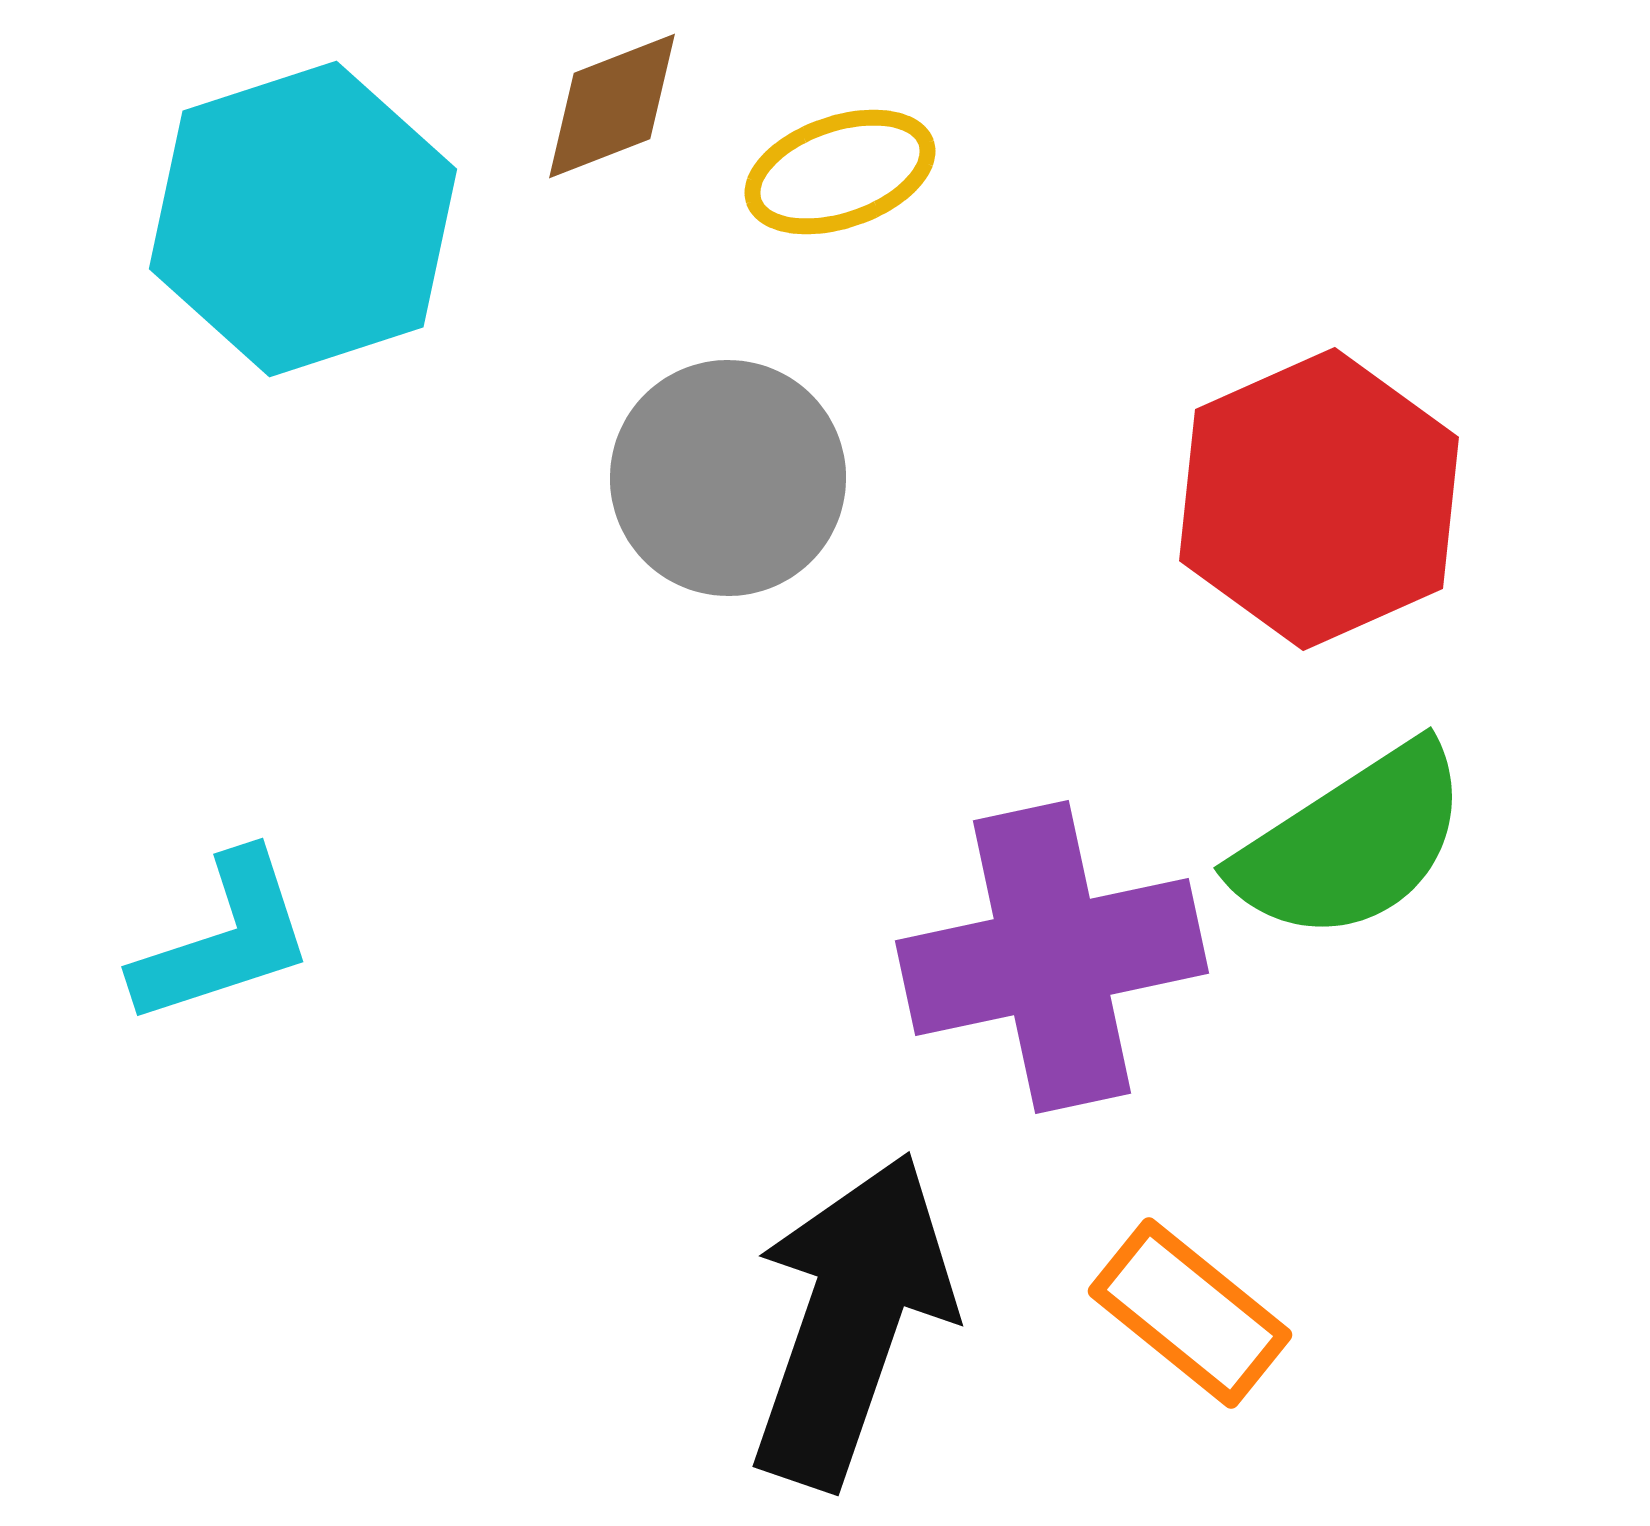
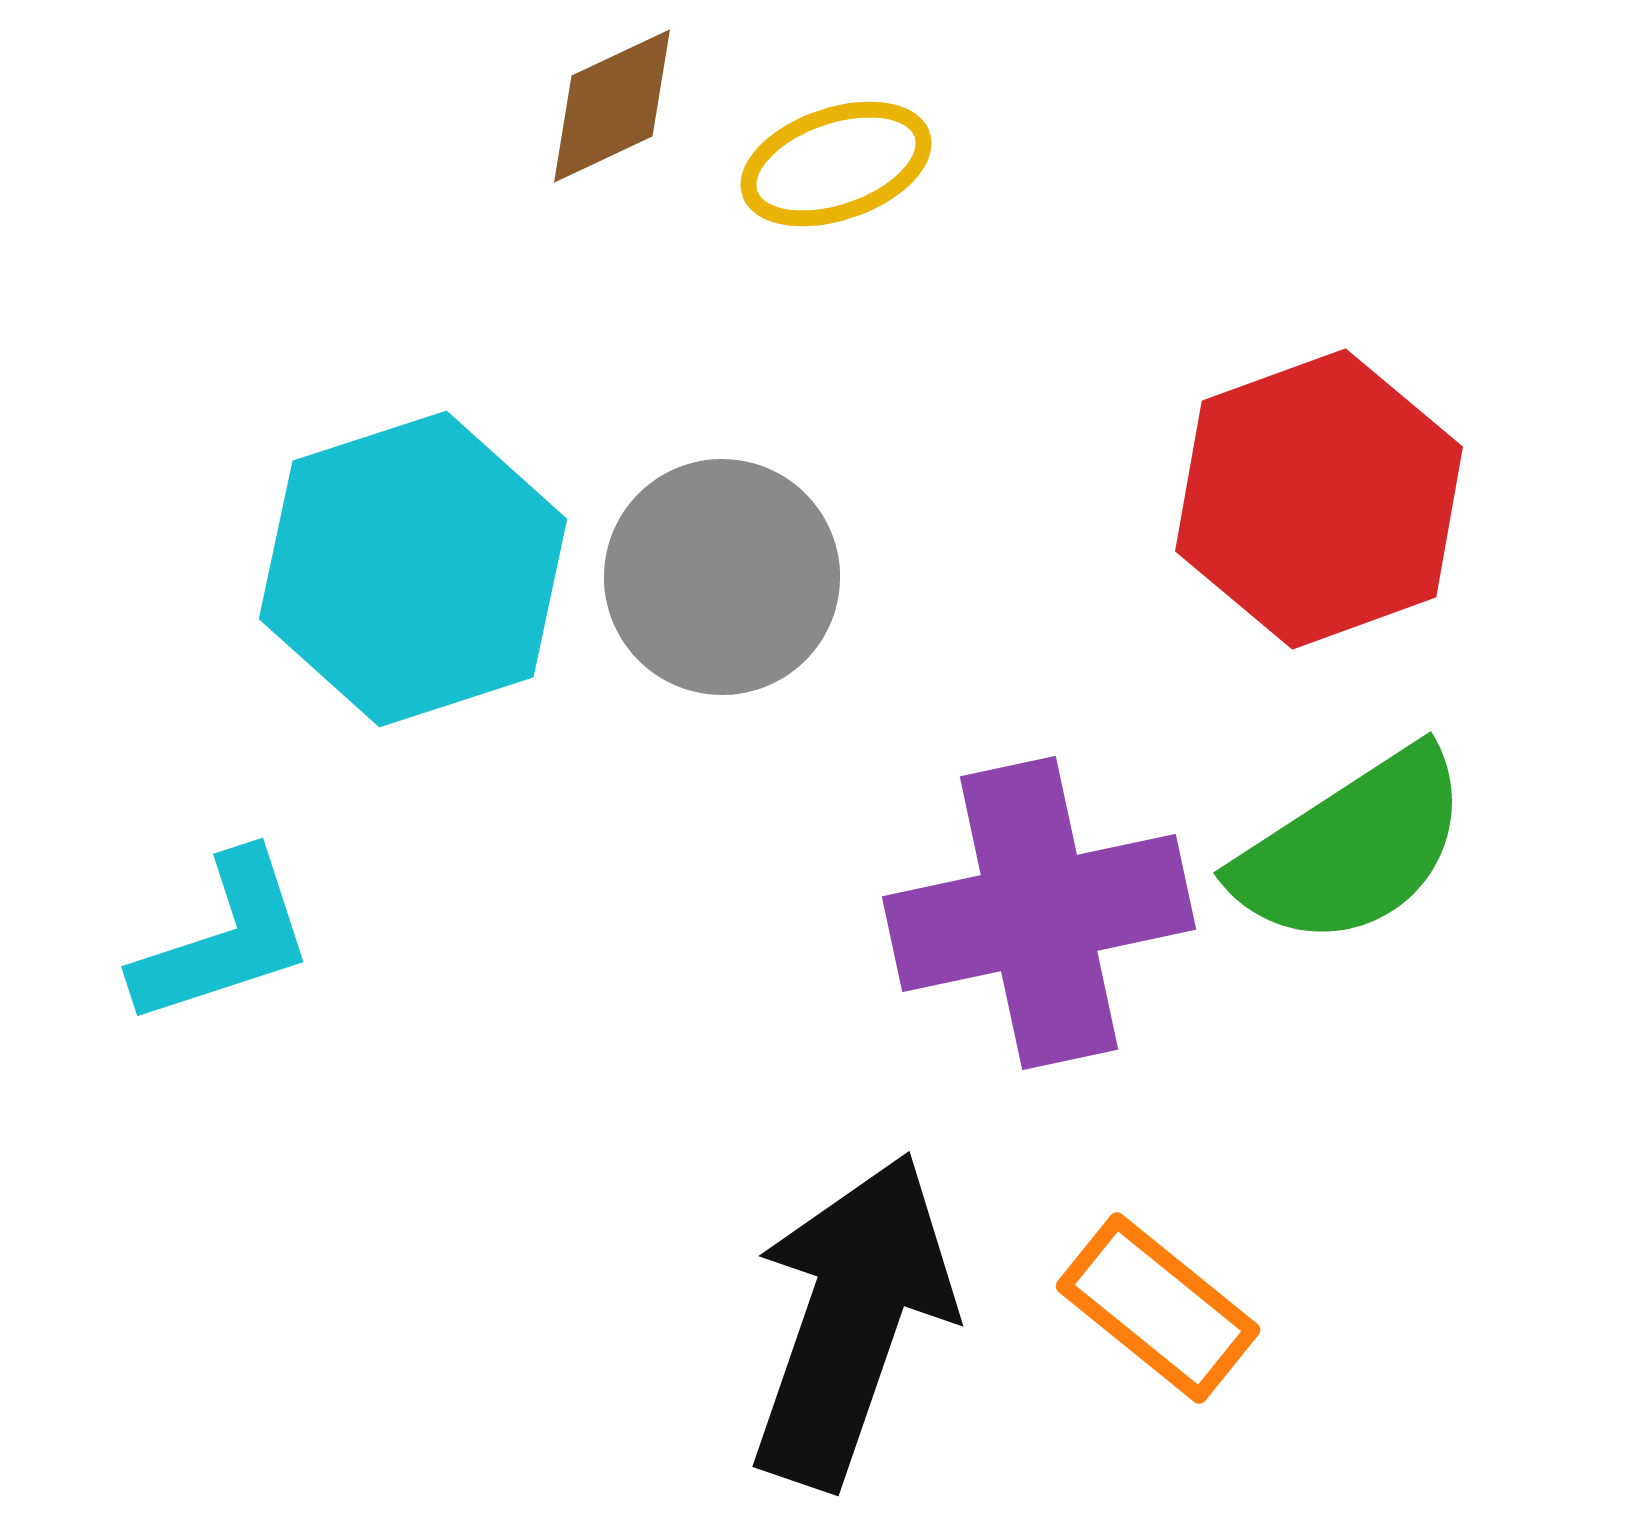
brown diamond: rotated 4 degrees counterclockwise
yellow ellipse: moved 4 px left, 8 px up
cyan hexagon: moved 110 px right, 350 px down
gray circle: moved 6 px left, 99 px down
red hexagon: rotated 4 degrees clockwise
green semicircle: moved 5 px down
purple cross: moved 13 px left, 44 px up
orange rectangle: moved 32 px left, 5 px up
